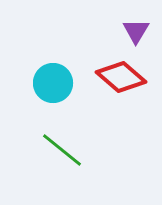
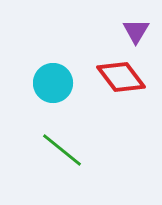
red diamond: rotated 12 degrees clockwise
